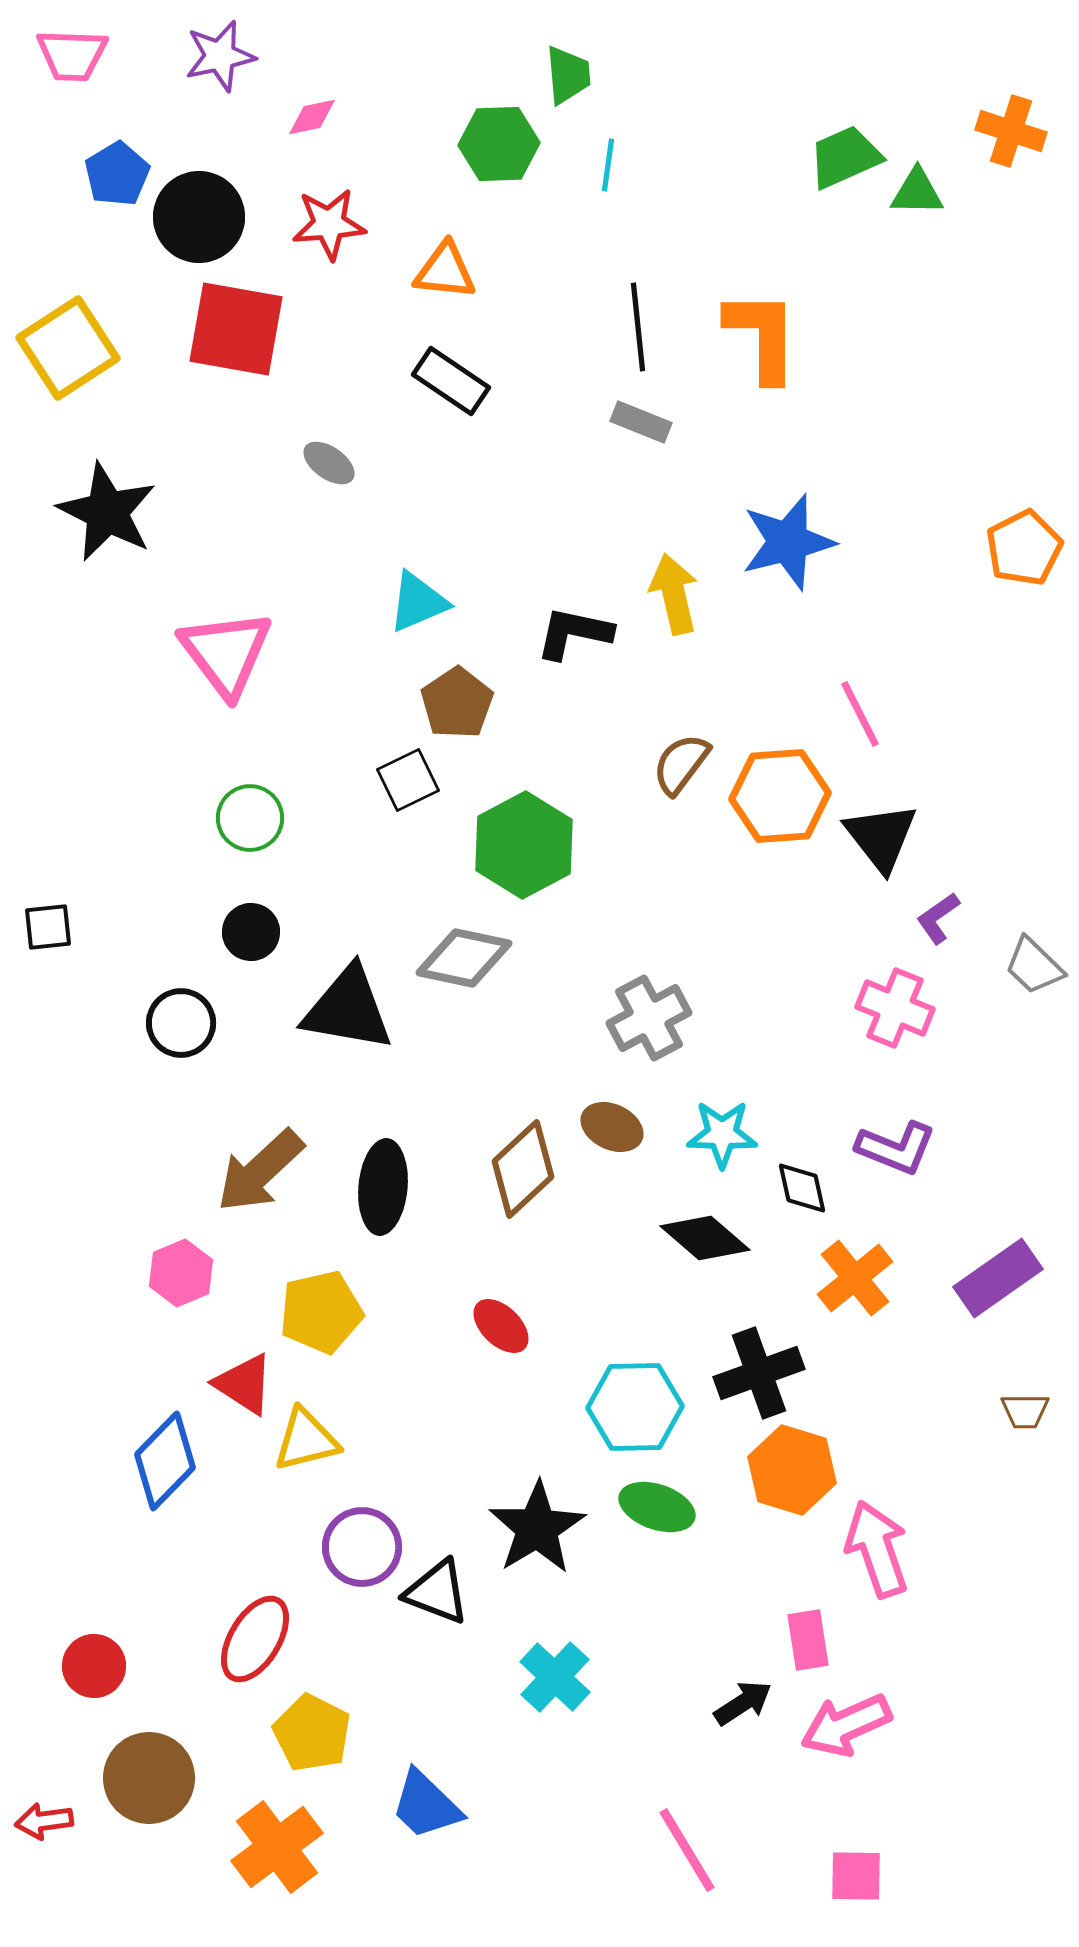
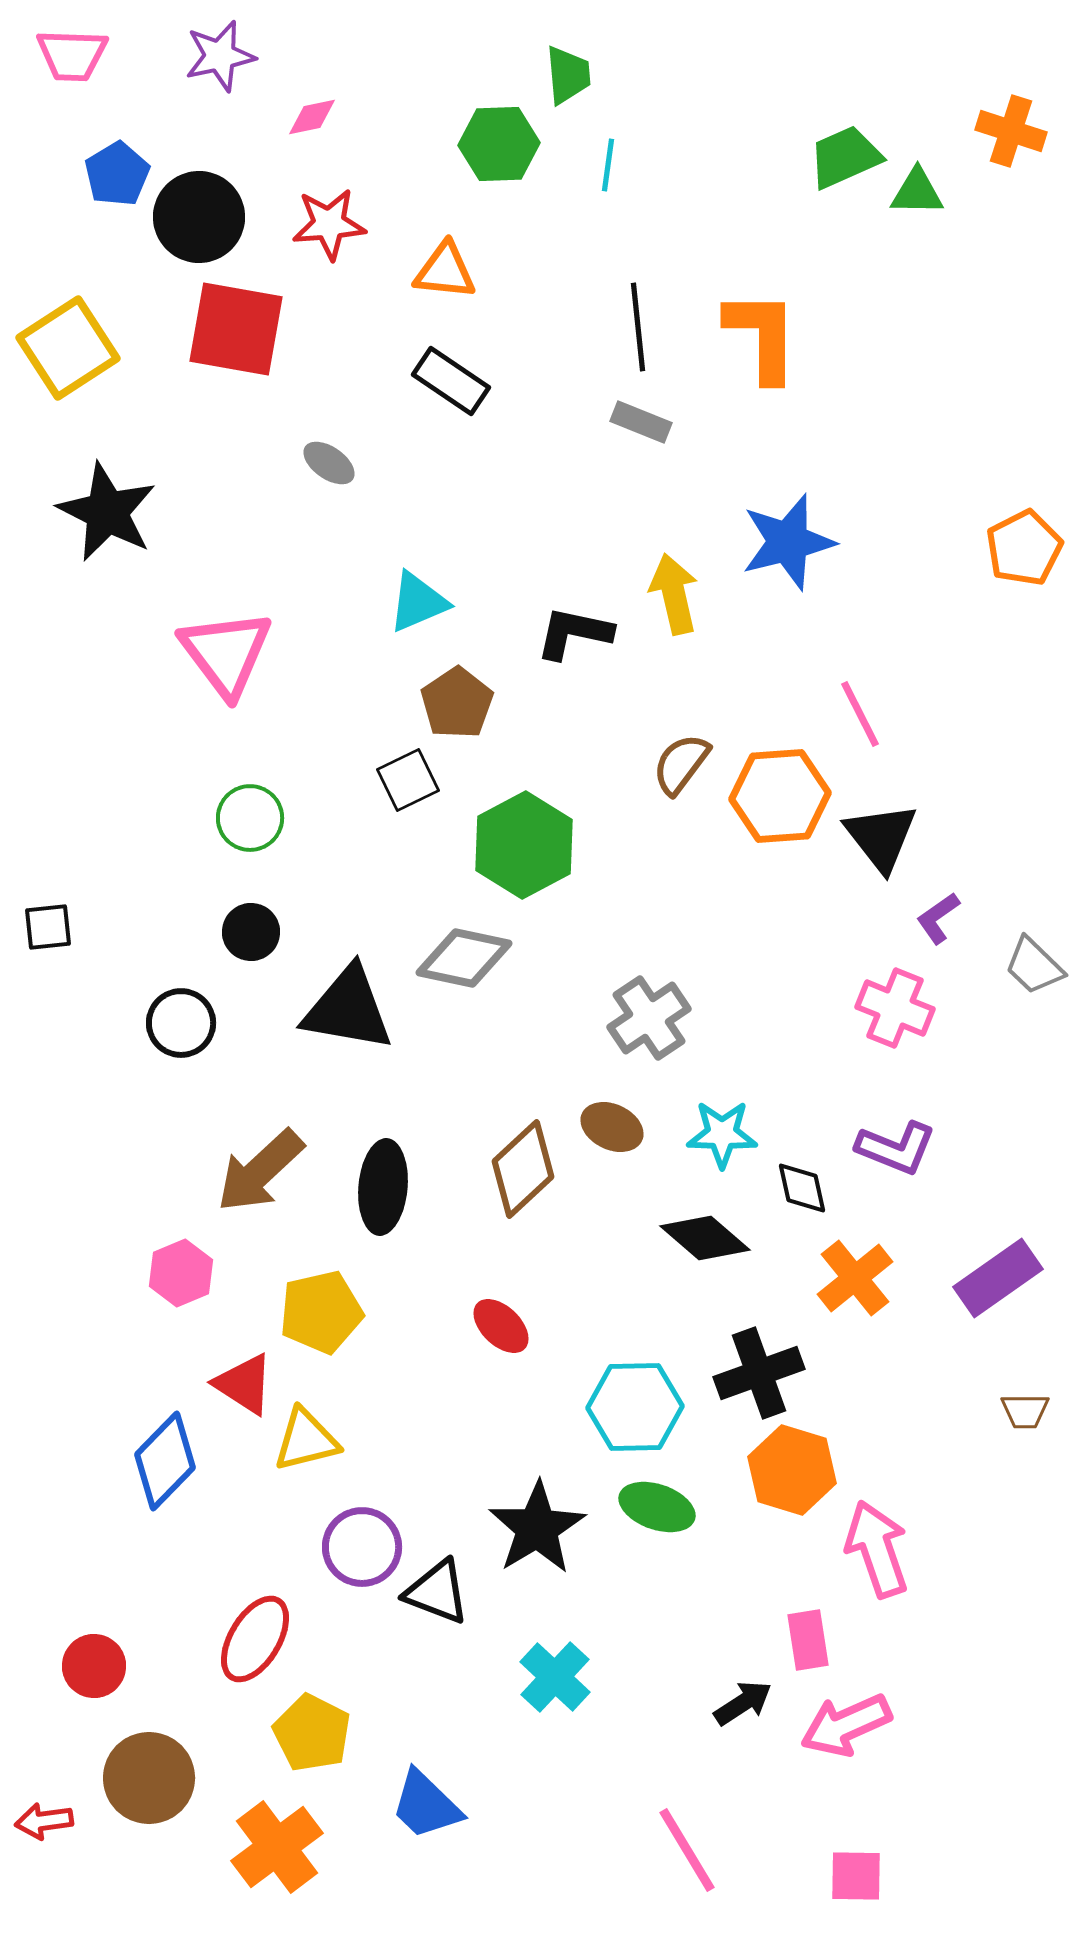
gray cross at (649, 1018): rotated 6 degrees counterclockwise
